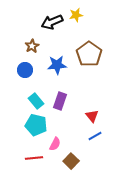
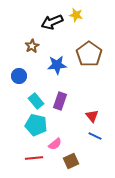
yellow star: rotated 24 degrees clockwise
blue circle: moved 6 px left, 6 px down
blue line: rotated 56 degrees clockwise
pink semicircle: rotated 24 degrees clockwise
brown square: rotated 21 degrees clockwise
